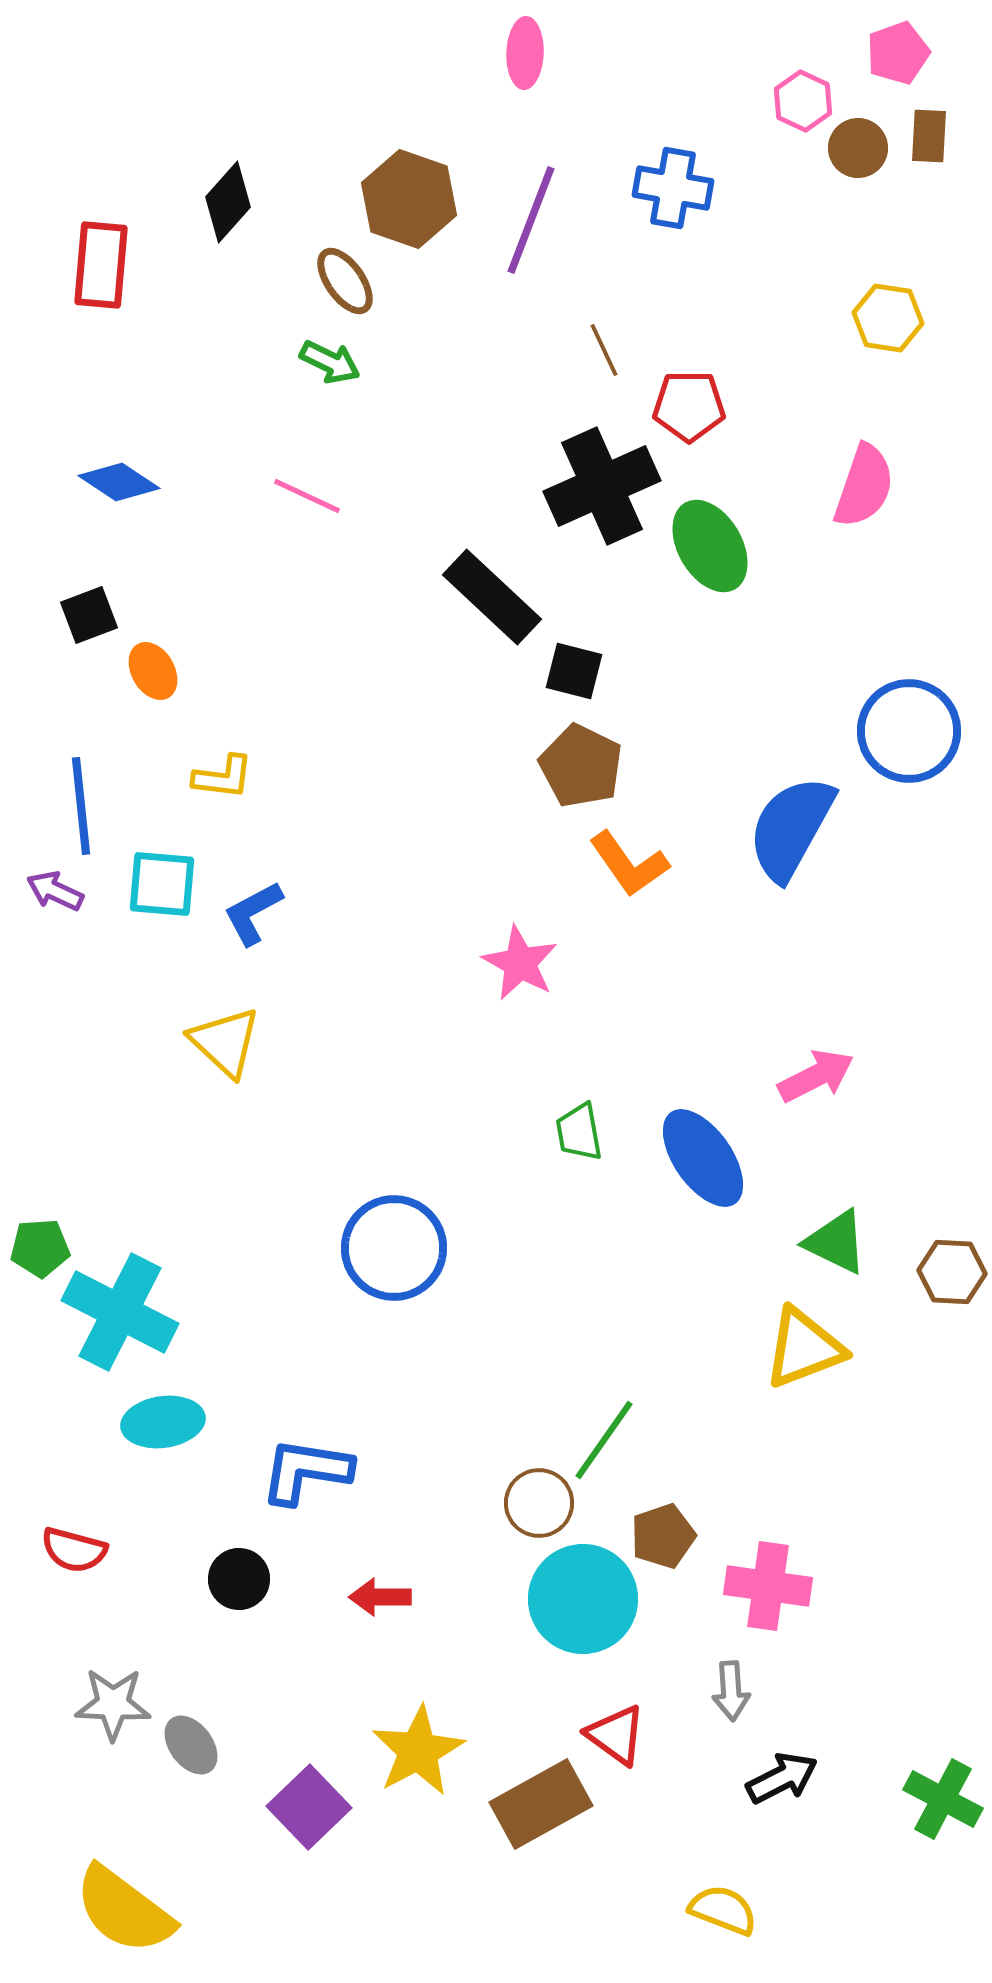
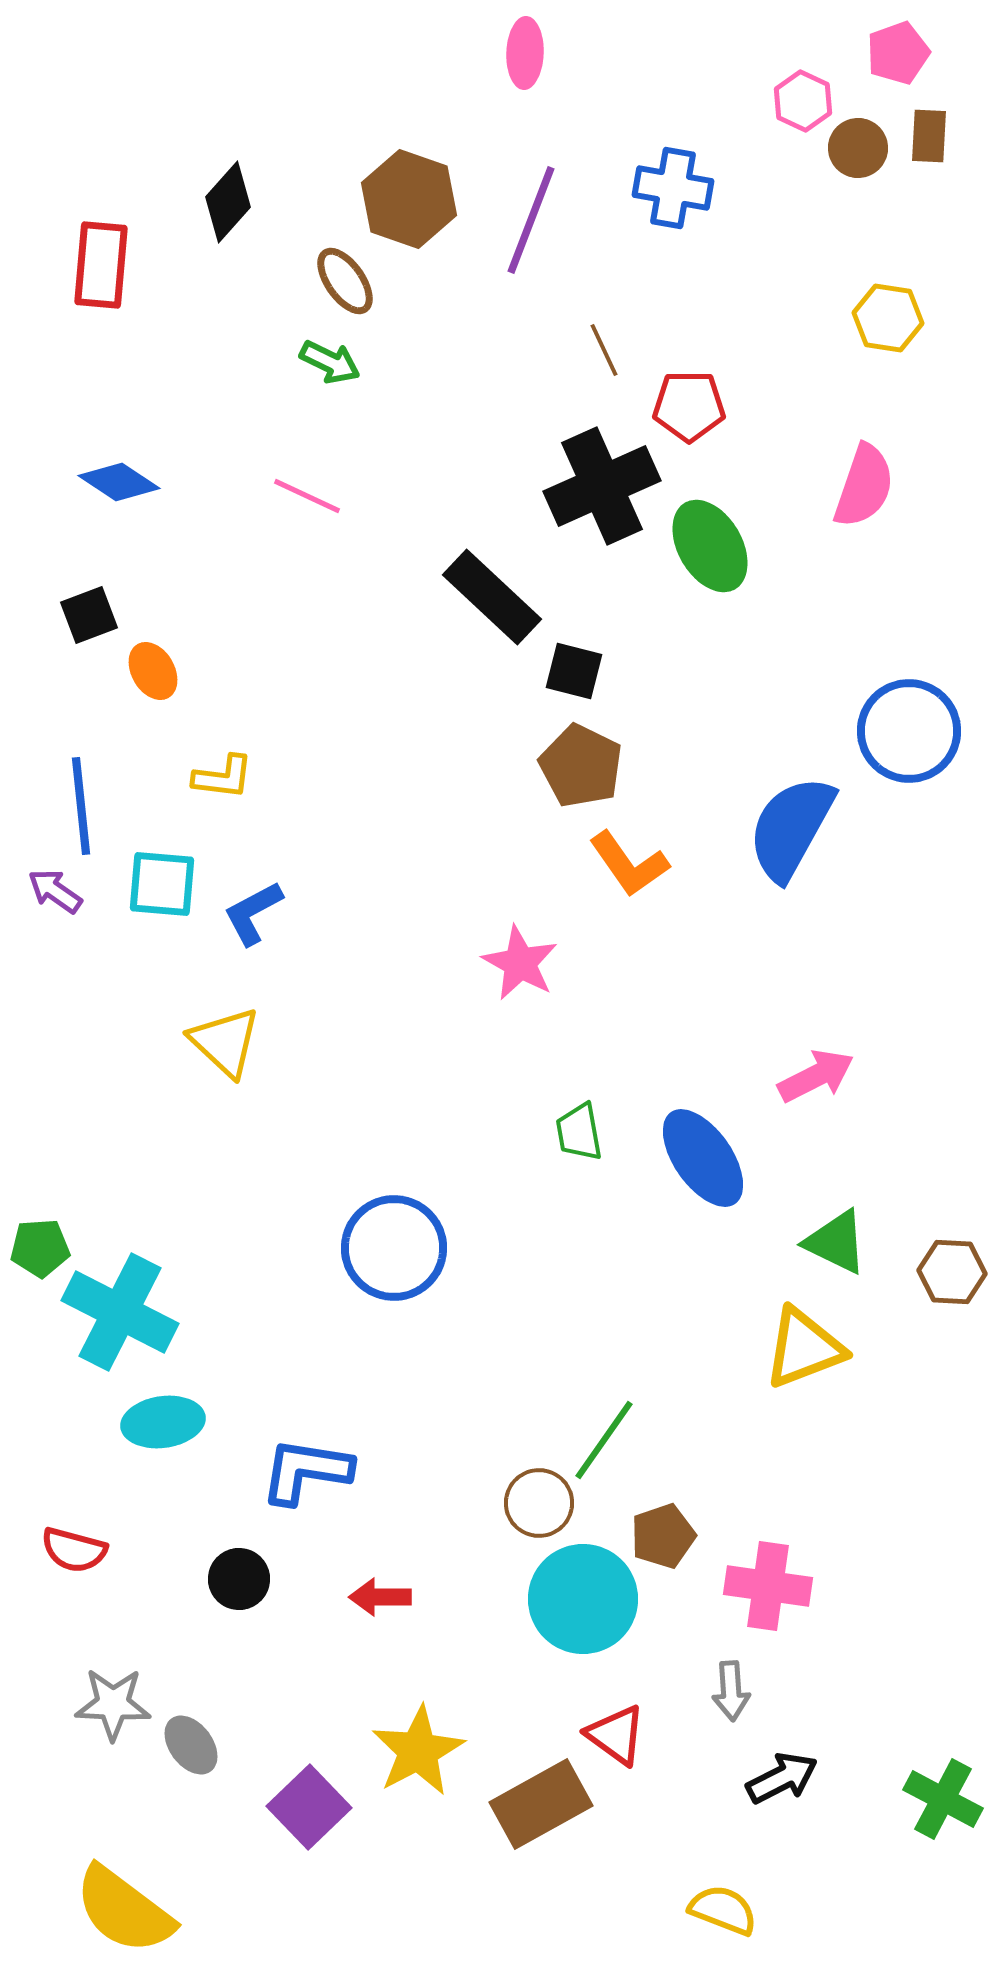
purple arrow at (55, 891): rotated 10 degrees clockwise
